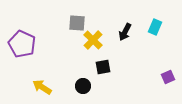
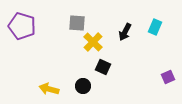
yellow cross: moved 2 px down
purple pentagon: moved 18 px up; rotated 8 degrees counterclockwise
black square: rotated 35 degrees clockwise
yellow arrow: moved 7 px right, 2 px down; rotated 18 degrees counterclockwise
